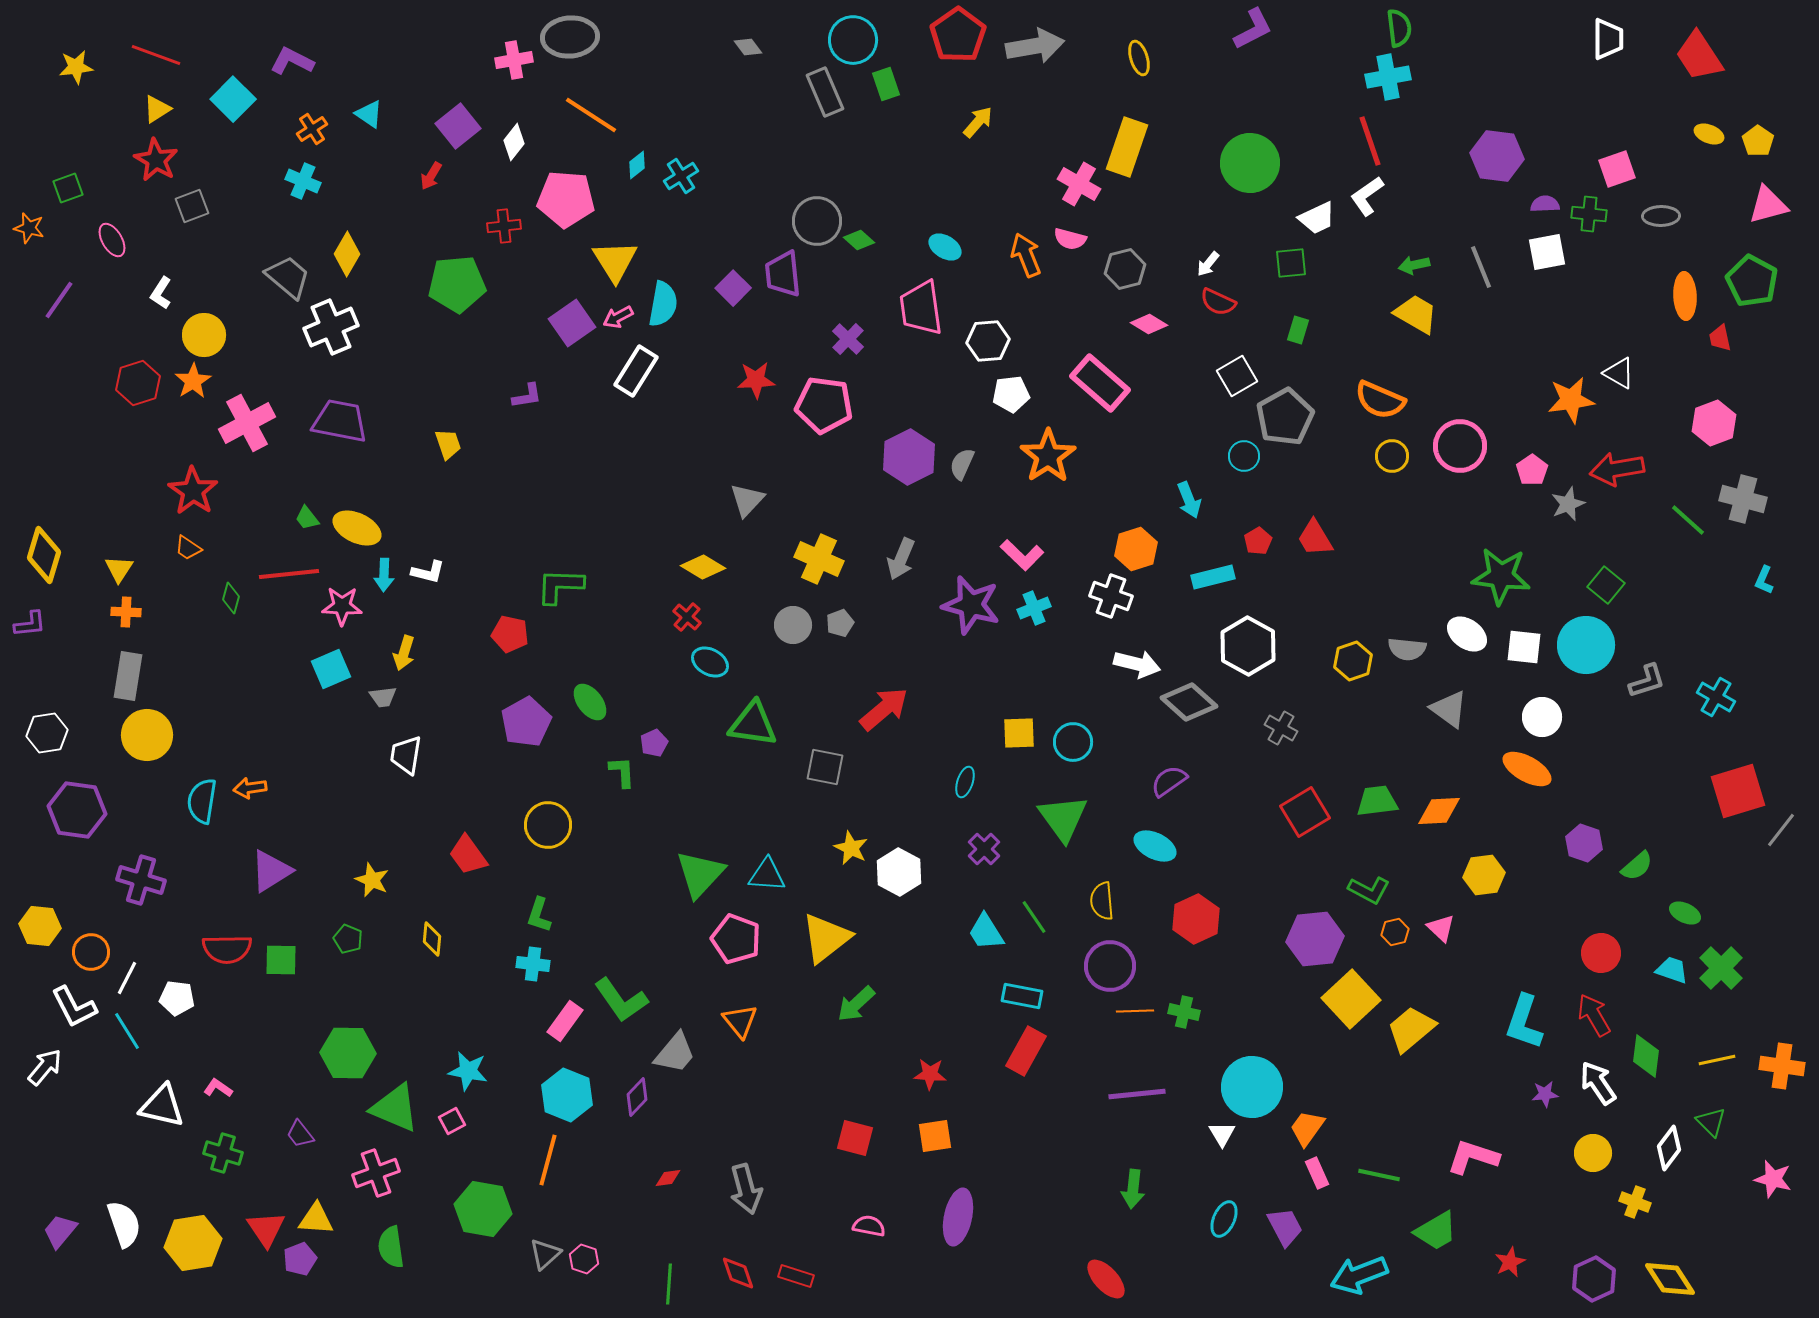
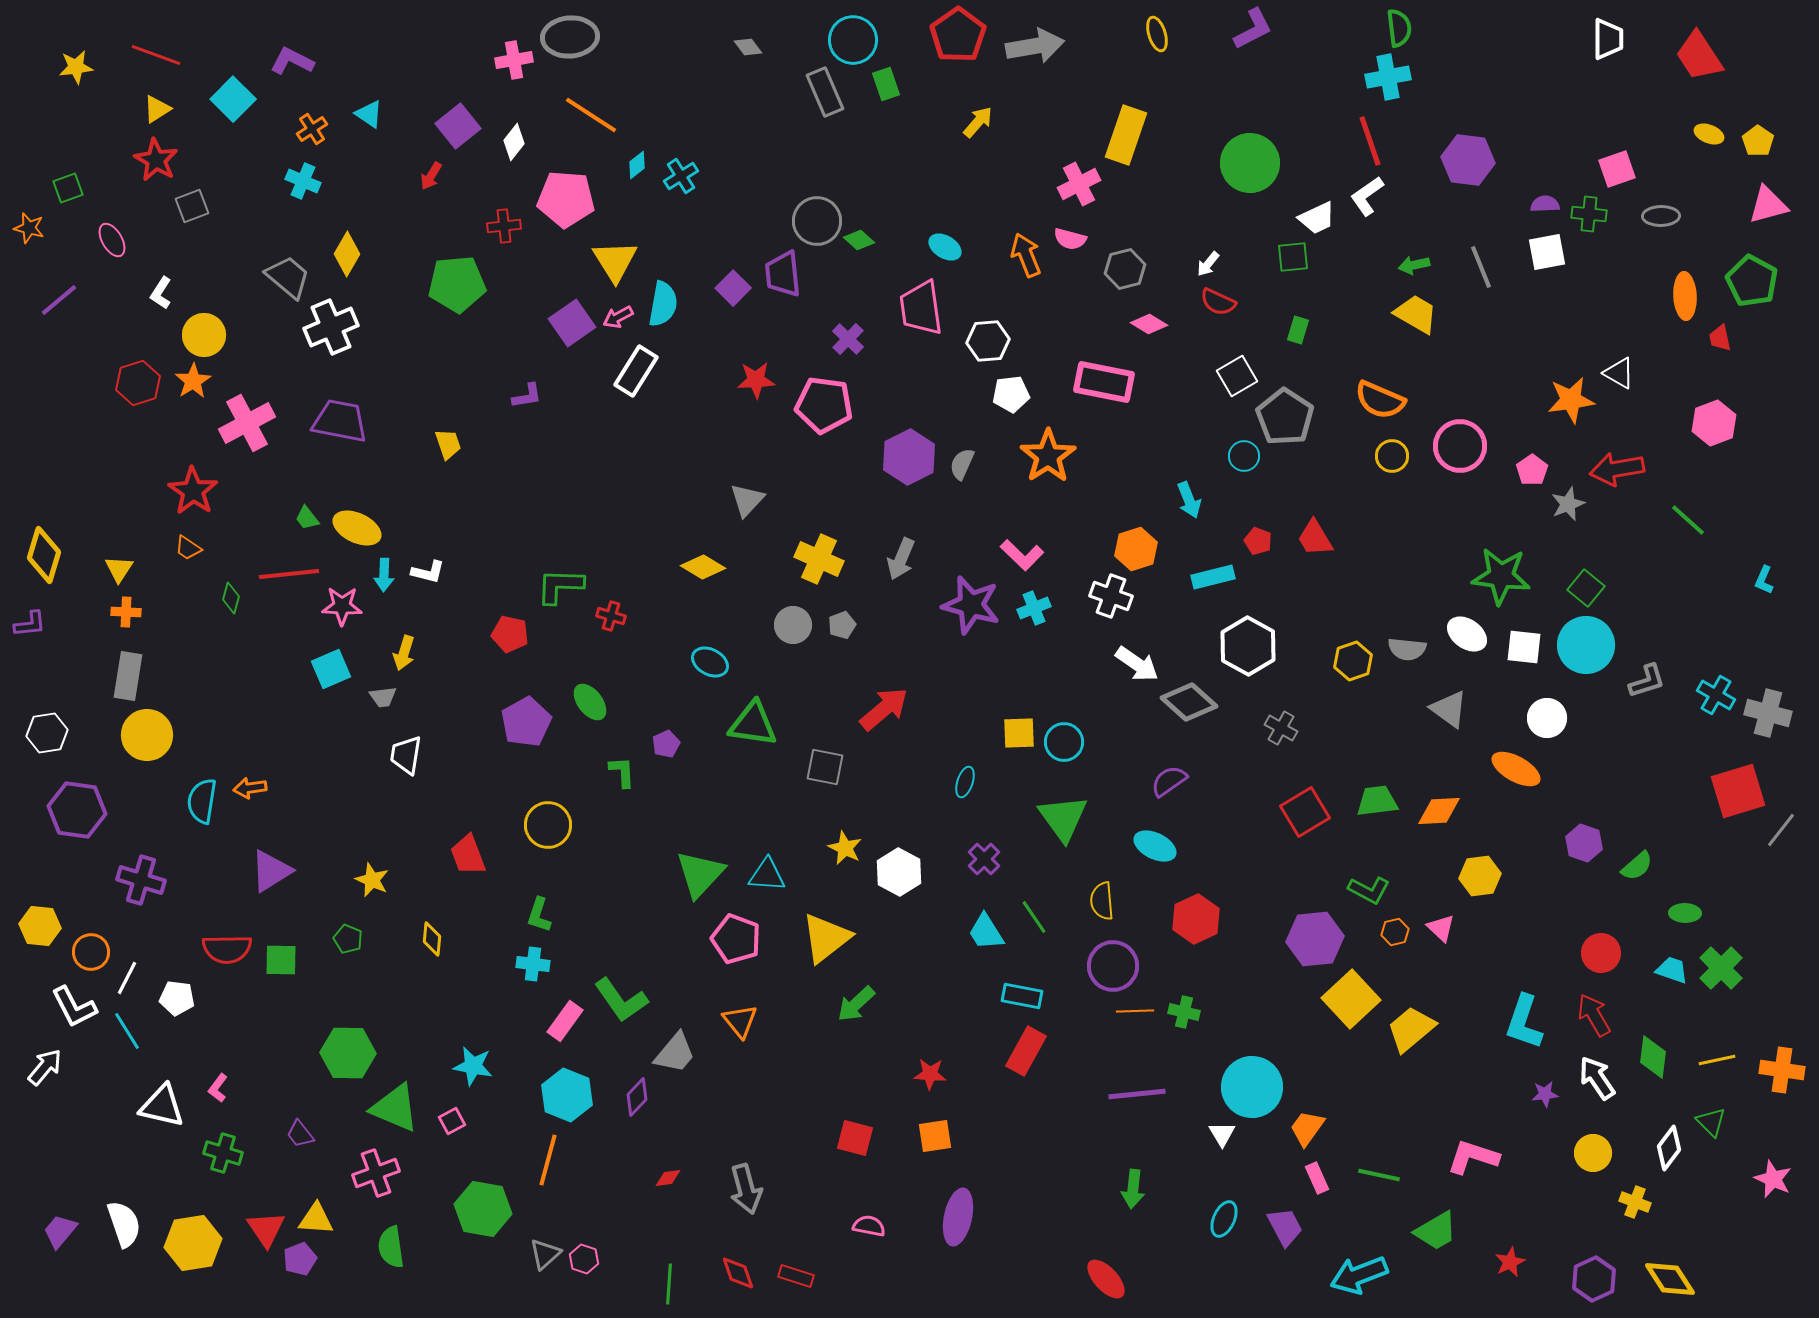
yellow ellipse at (1139, 58): moved 18 px right, 24 px up
yellow rectangle at (1127, 147): moved 1 px left, 12 px up
purple hexagon at (1497, 156): moved 29 px left, 4 px down
pink cross at (1079, 184): rotated 33 degrees clockwise
green square at (1291, 263): moved 2 px right, 6 px up
purple line at (59, 300): rotated 15 degrees clockwise
pink rectangle at (1100, 383): moved 4 px right, 1 px up; rotated 30 degrees counterclockwise
gray pentagon at (1285, 417): rotated 10 degrees counterclockwise
gray cross at (1743, 499): moved 25 px right, 214 px down
red pentagon at (1258, 541): rotated 20 degrees counterclockwise
green square at (1606, 585): moved 20 px left, 3 px down
red cross at (687, 617): moved 76 px left, 1 px up; rotated 24 degrees counterclockwise
gray pentagon at (840, 623): moved 2 px right, 2 px down
white arrow at (1137, 664): rotated 21 degrees clockwise
cyan cross at (1716, 697): moved 2 px up
white circle at (1542, 717): moved 5 px right, 1 px down
cyan circle at (1073, 742): moved 9 px left
purple pentagon at (654, 743): moved 12 px right, 1 px down
orange ellipse at (1527, 769): moved 11 px left
yellow star at (851, 848): moved 6 px left
purple cross at (984, 849): moved 10 px down
red trapezoid at (468, 855): rotated 15 degrees clockwise
yellow hexagon at (1484, 875): moved 4 px left, 1 px down
green ellipse at (1685, 913): rotated 24 degrees counterclockwise
purple circle at (1110, 966): moved 3 px right
green diamond at (1646, 1056): moved 7 px right, 1 px down
orange cross at (1782, 1066): moved 4 px down
cyan star at (468, 1071): moved 5 px right, 5 px up
white arrow at (1598, 1083): moved 1 px left, 5 px up
pink L-shape at (218, 1088): rotated 88 degrees counterclockwise
pink rectangle at (1317, 1173): moved 5 px down
pink star at (1773, 1179): rotated 9 degrees clockwise
